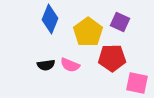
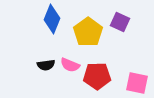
blue diamond: moved 2 px right
red pentagon: moved 15 px left, 18 px down
